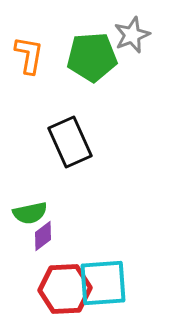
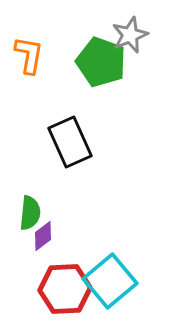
gray star: moved 2 px left
green pentagon: moved 9 px right, 5 px down; rotated 24 degrees clockwise
green semicircle: rotated 72 degrees counterclockwise
cyan square: moved 7 px right, 2 px up; rotated 36 degrees counterclockwise
